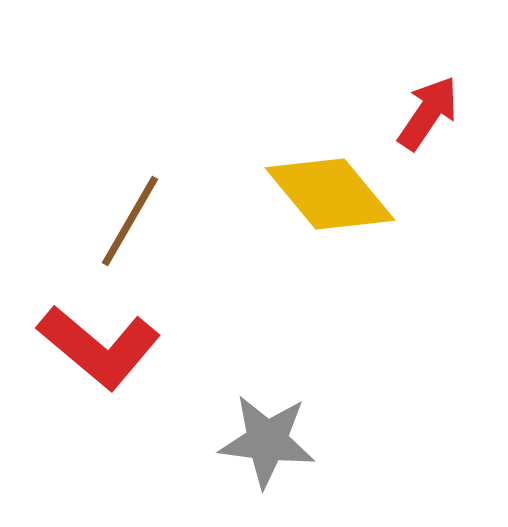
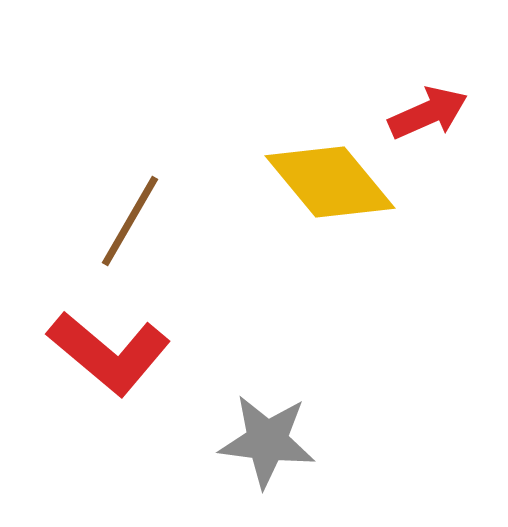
red arrow: rotated 32 degrees clockwise
yellow diamond: moved 12 px up
red L-shape: moved 10 px right, 6 px down
